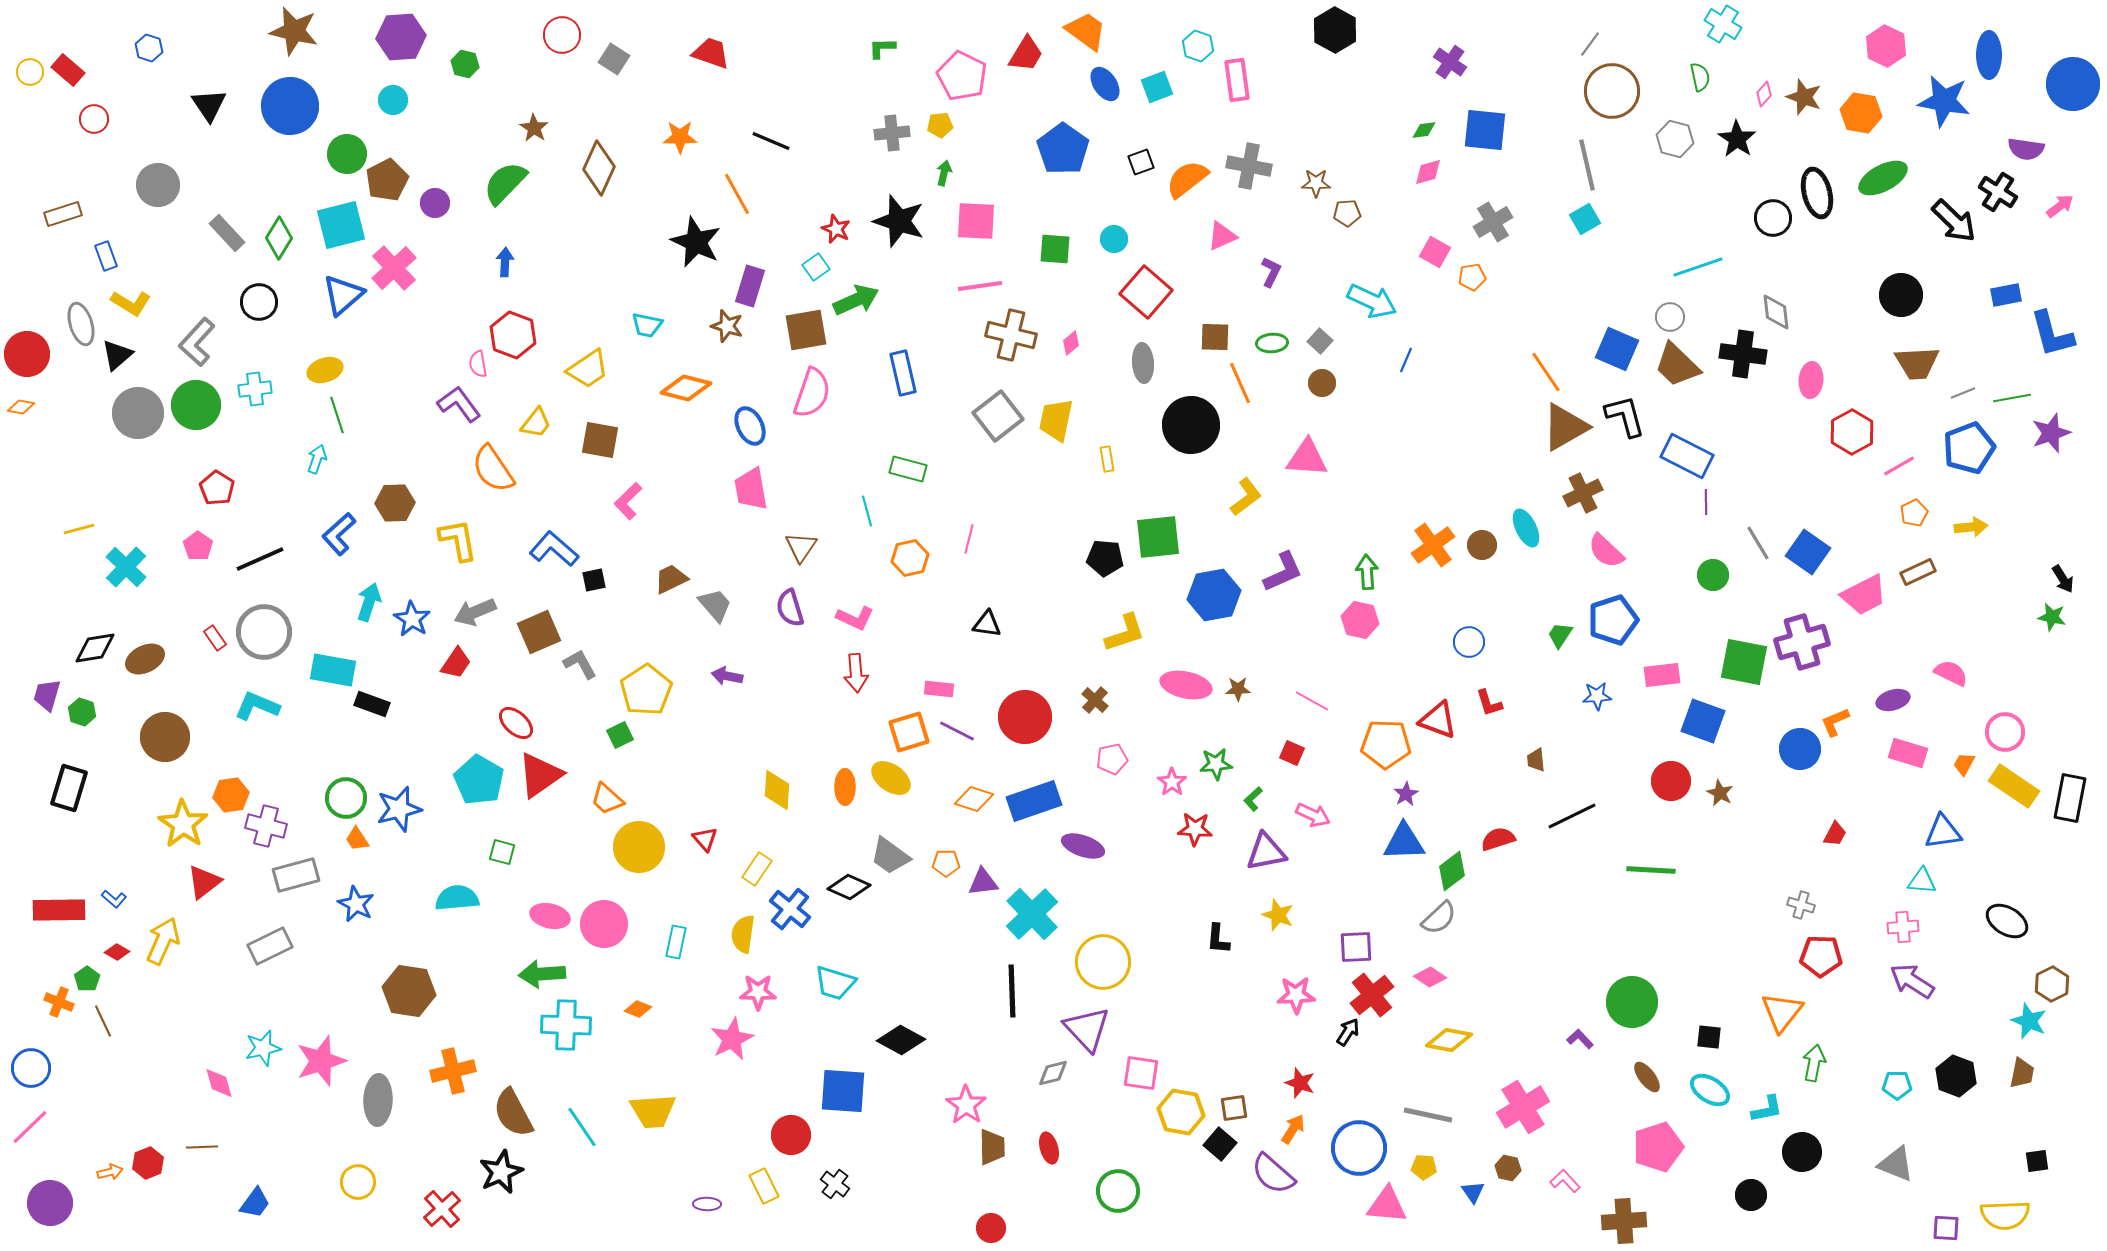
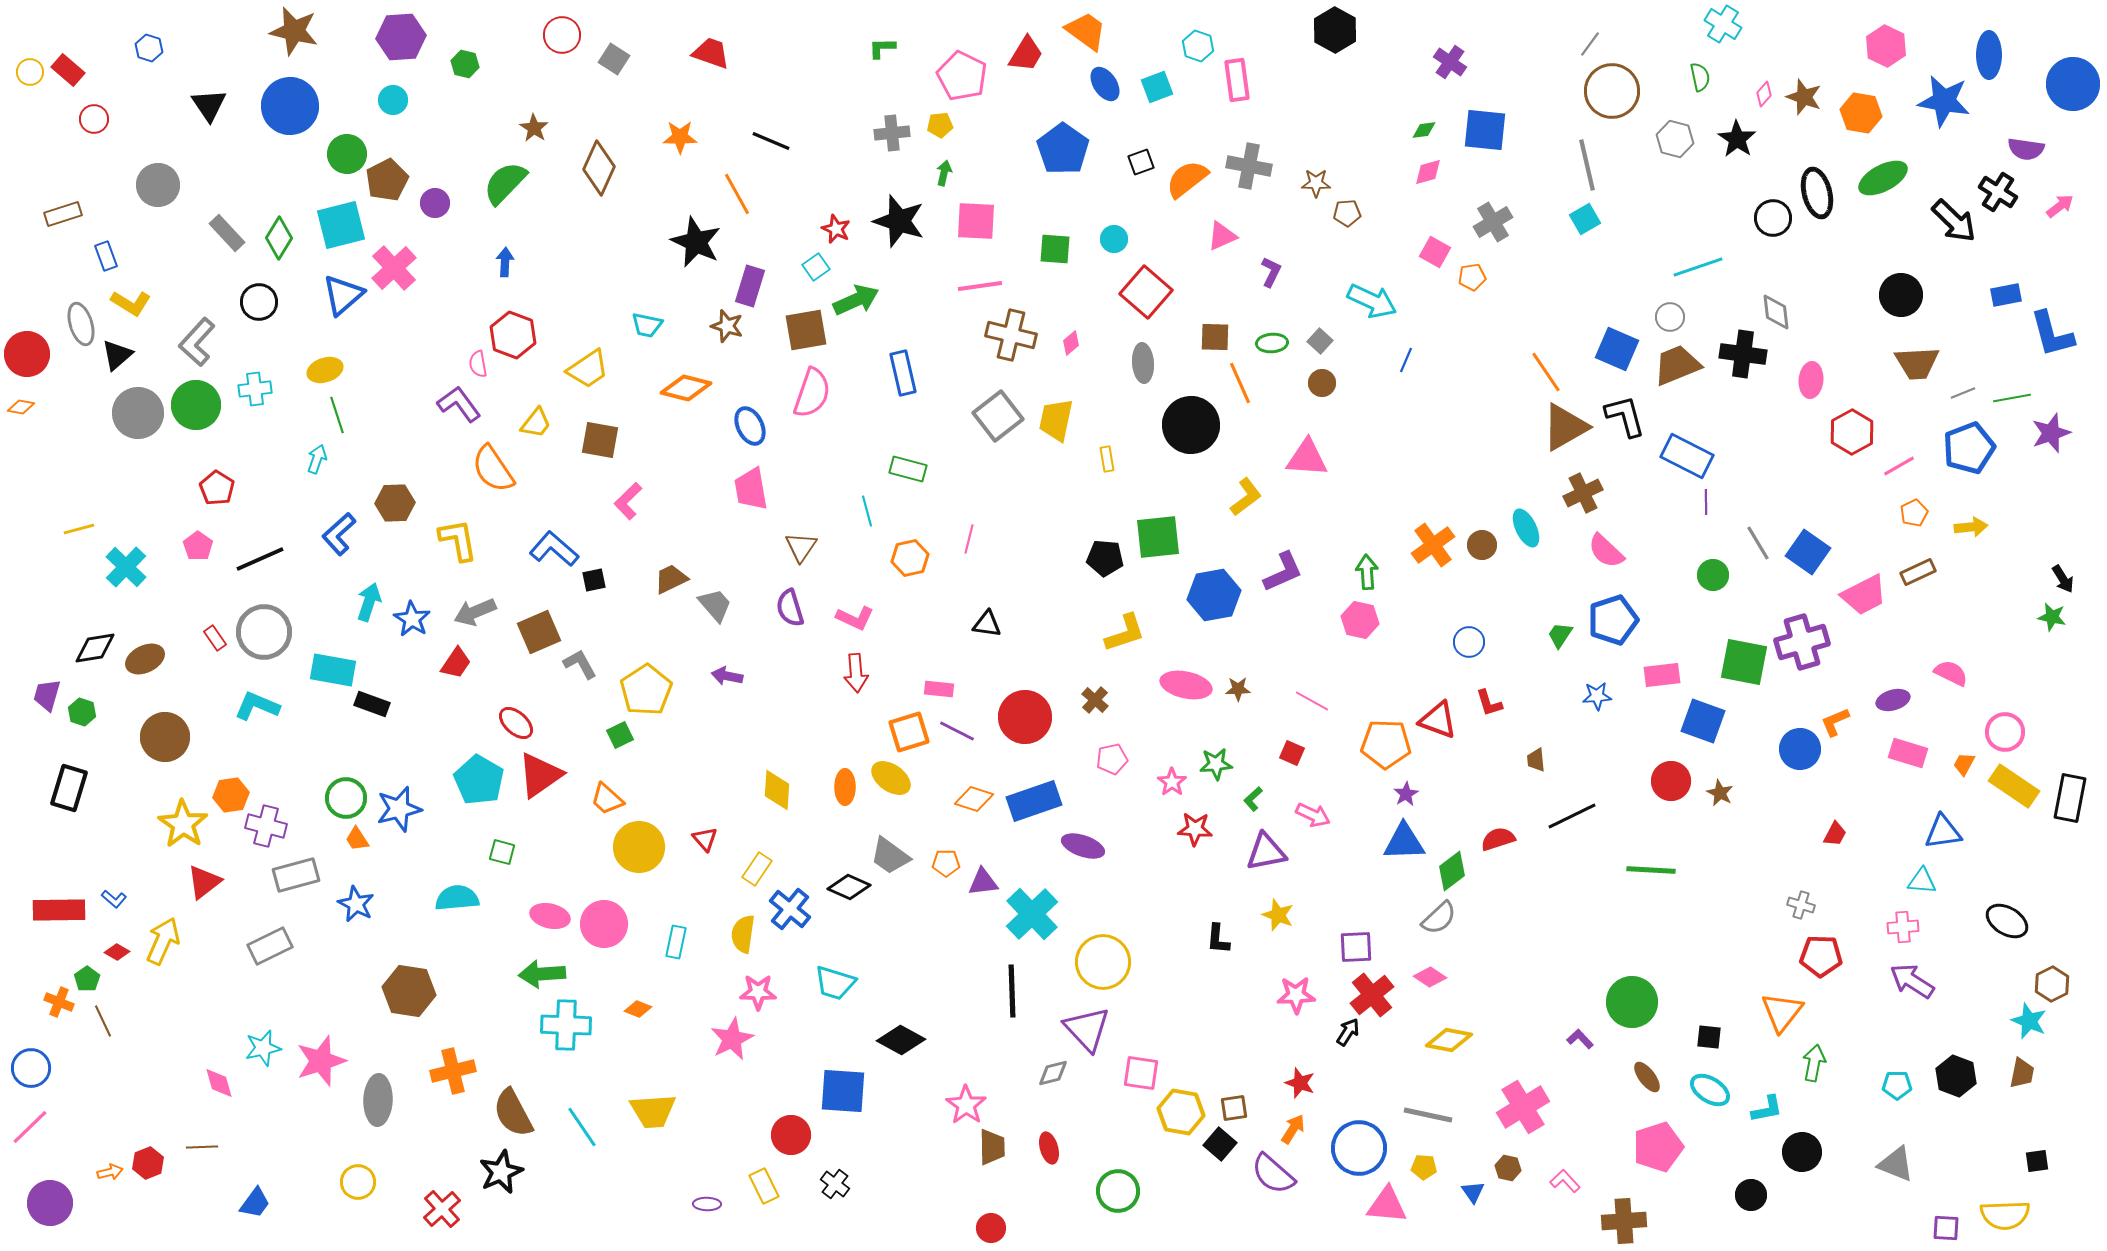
brown trapezoid at (1677, 365): rotated 114 degrees clockwise
